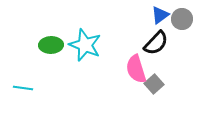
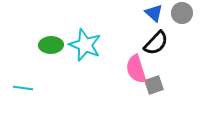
blue triangle: moved 6 px left, 2 px up; rotated 42 degrees counterclockwise
gray circle: moved 6 px up
gray square: moved 1 px down; rotated 24 degrees clockwise
